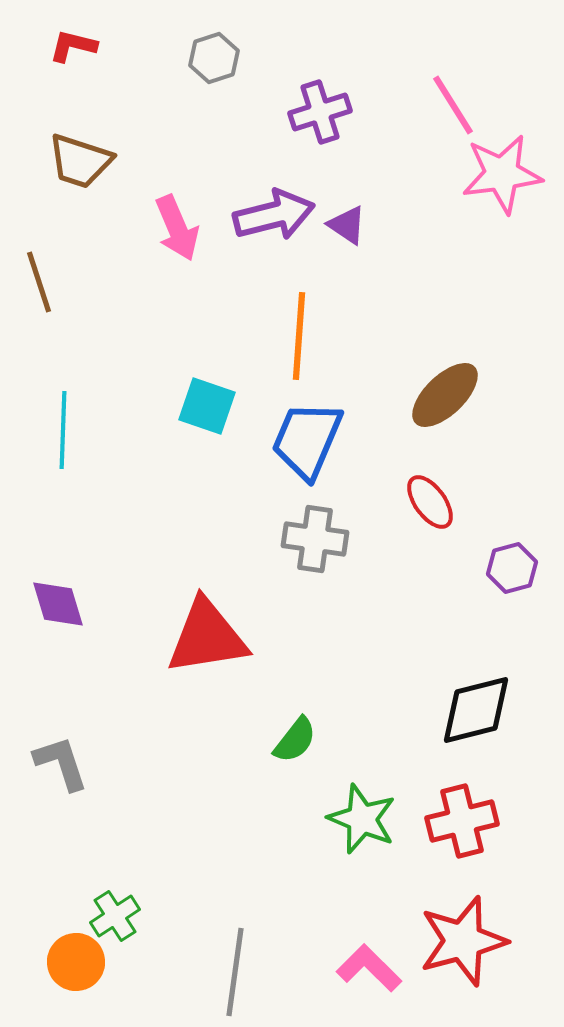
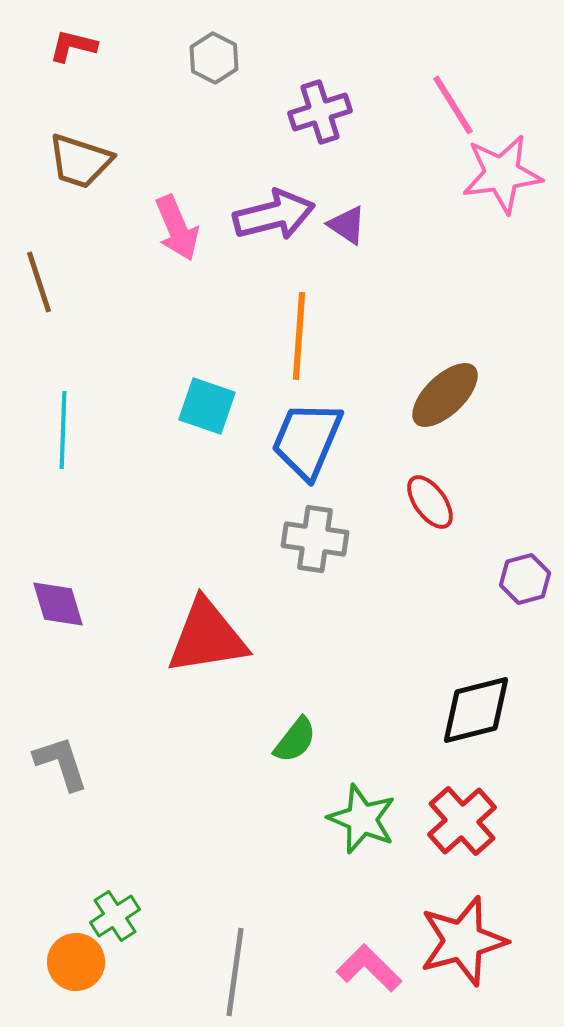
gray hexagon: rotated 15 degrees counterclockwise
purple hexagon: moved 13 px right, 11 px down
red cross: rotated 28 degrees counterclockwise
